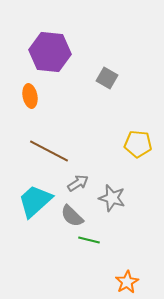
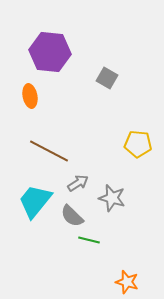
cyan trapezoid: rotated 9 degrees counterclockwise
orange star: rotated 25 degrees counterclockwise
